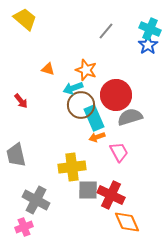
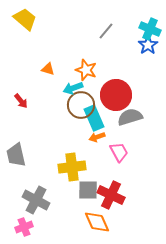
orange diamond: moved 30 px left
